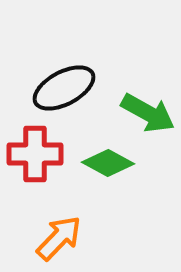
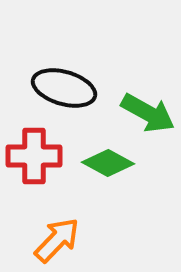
black ellipse: rotated 44 degrees clockwise
red cross: moved 1 px left, 2 px down
orange arrow: moved 2 px left, 2 px down
